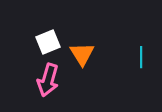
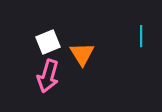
cyan line: moved 21 px up
pink arrow: moved 4 px up
